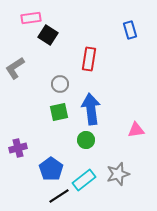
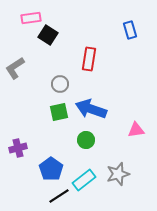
blue arrow: rotated 64 degrees counterclockwise
